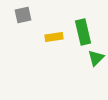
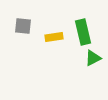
gray square: moved 11 px down; rotated 18 degrees clockwise
green triangle: moved 3 px left; rotated 18 degrees clockwise
